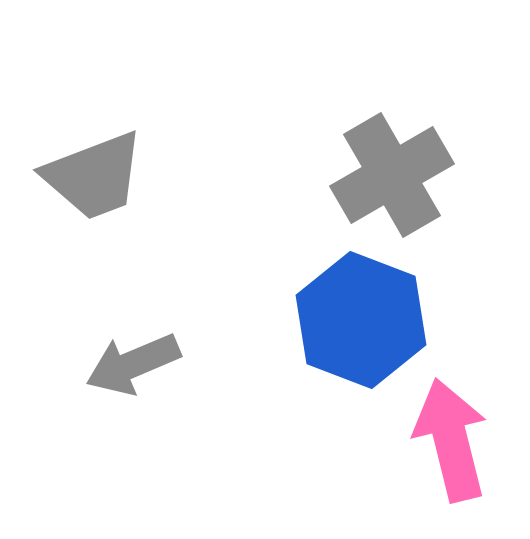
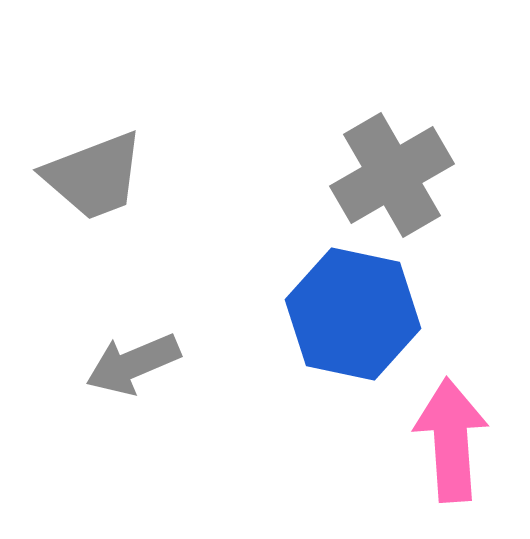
blue hexagon: moved 8 px left, 6 px up; rotated 9 degrees counterclockwise
pink arrow: rotated 10 degrees clockwise
